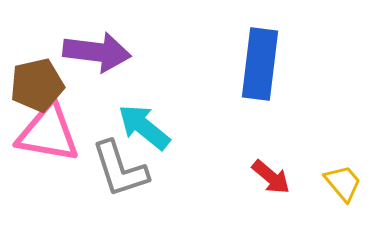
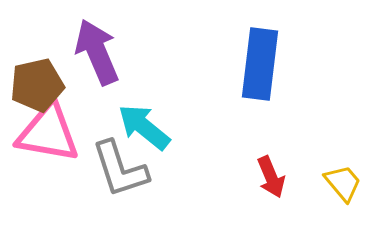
purple arrow: rotated 120 degrees counterclockwise
red arrow: rotated 27 degrees clockwise
